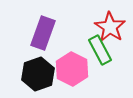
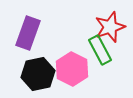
red star: rotated 20 degrees clockwise
purple rectangle: moved 15 px left
black hexagon: rotated 8 degrees clockwise
